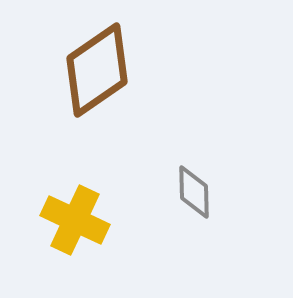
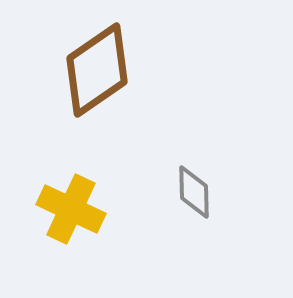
yellow cross: moved 4 px left, 11 px up
